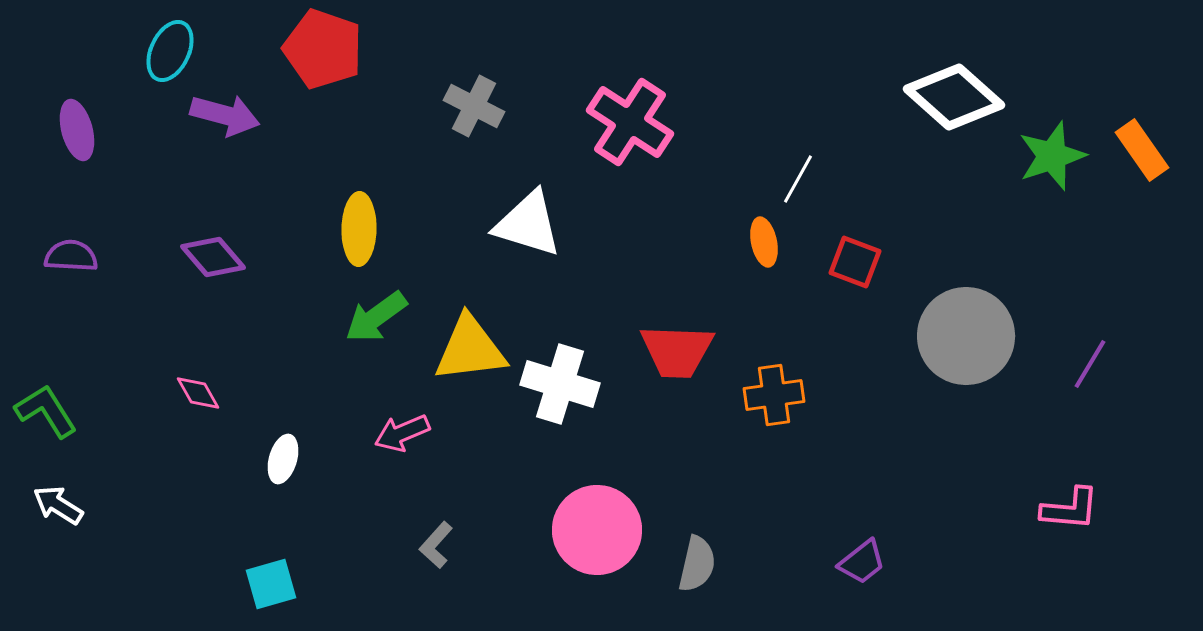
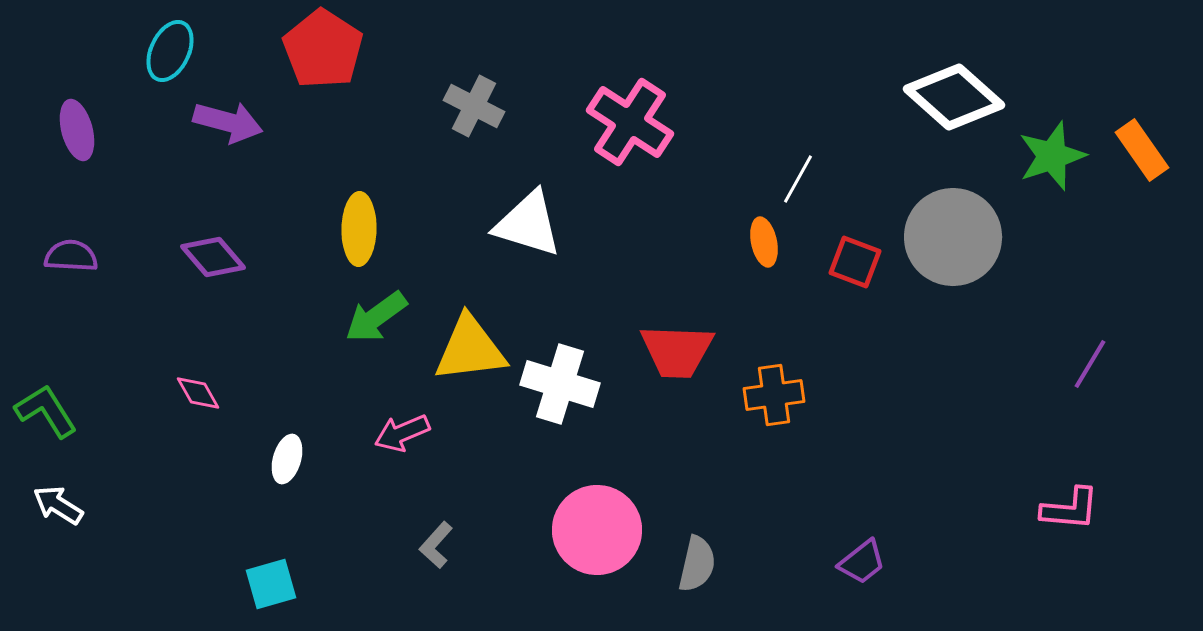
red pentagon: rotated 14 degrees clockwise
purple arrow: moved 3 px right, 7 px down
gray circle: moved 13 px left, 99 px up
white ellipse: moved 4 px right
